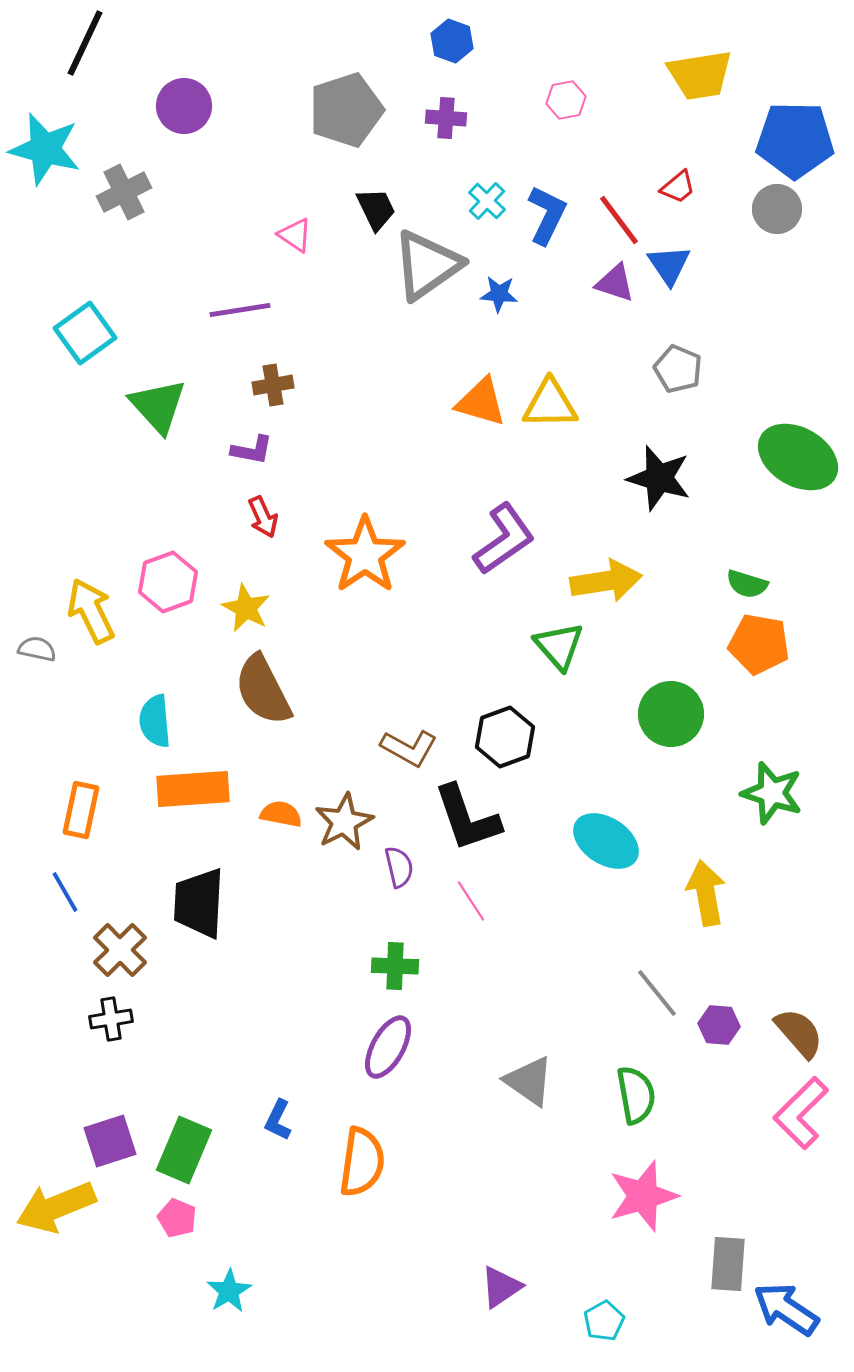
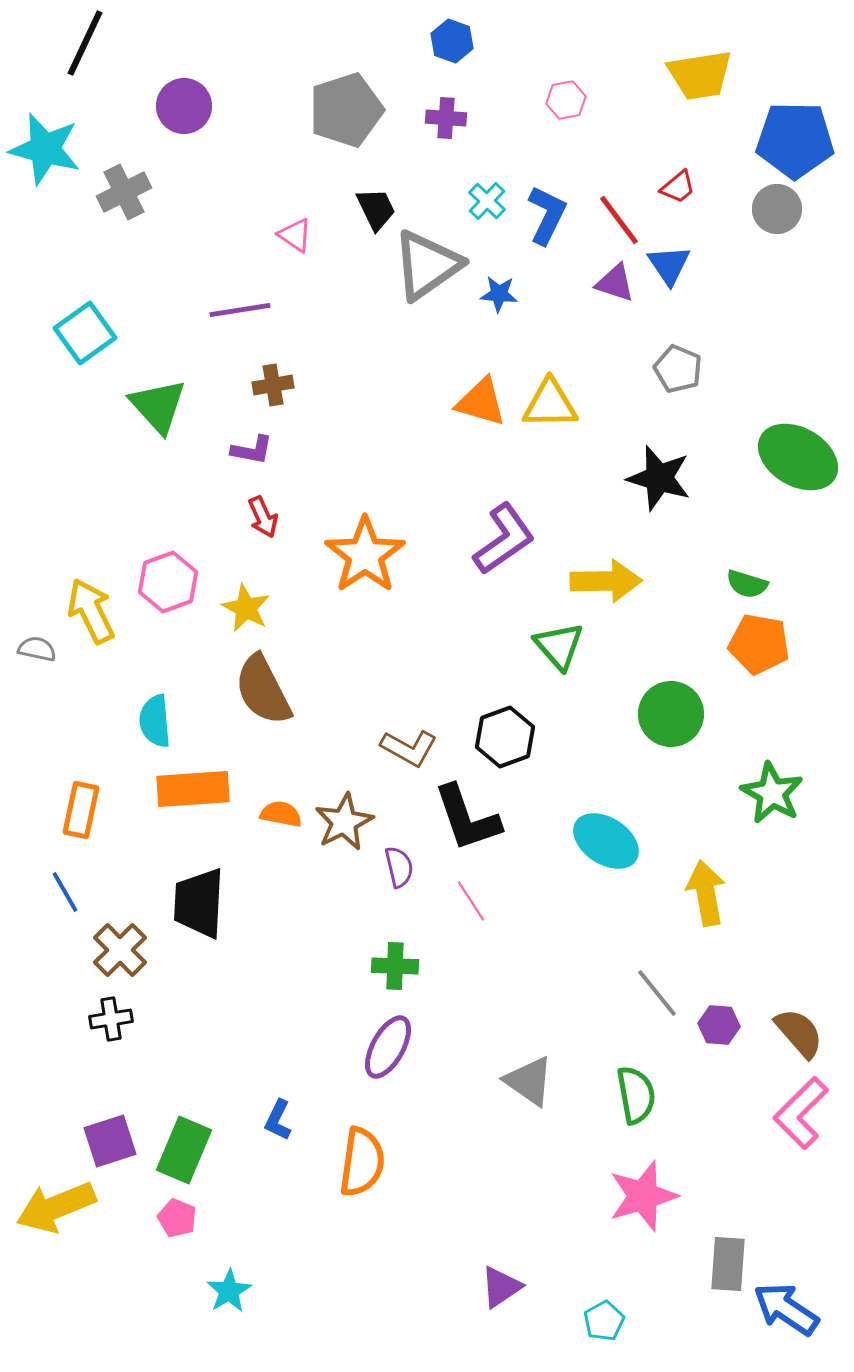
yellow arrow at (606, 581): rotated 8 degrees clockwise
green star at (772, 793): rotated 12 degrees clockwise
